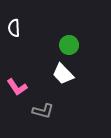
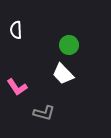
white semicircle: moved 2 px right, 2 px down
gray L-shape: moved 1 px right, 2 px down
